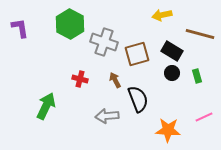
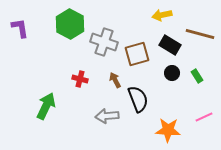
black rectangle: moved 2 px left, 6 px up
green rectangle: rotated 16 degrees counterclockwise
